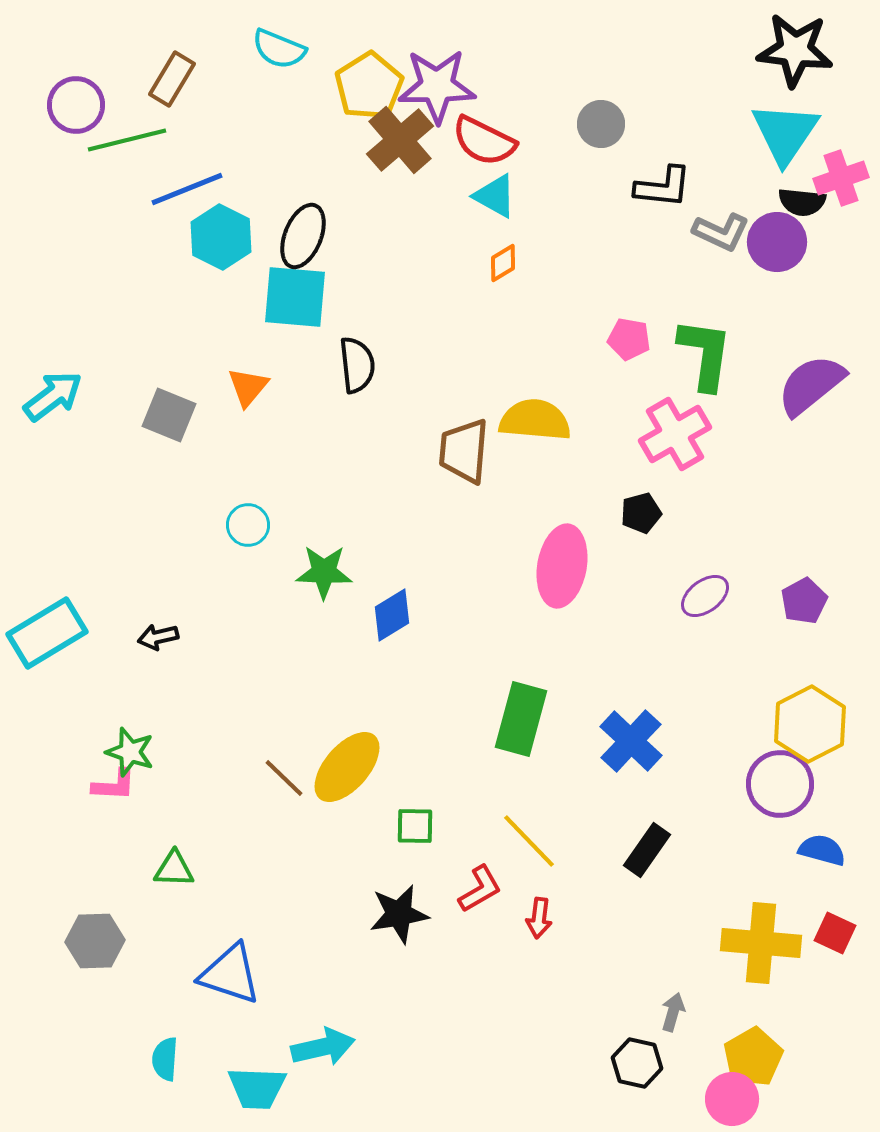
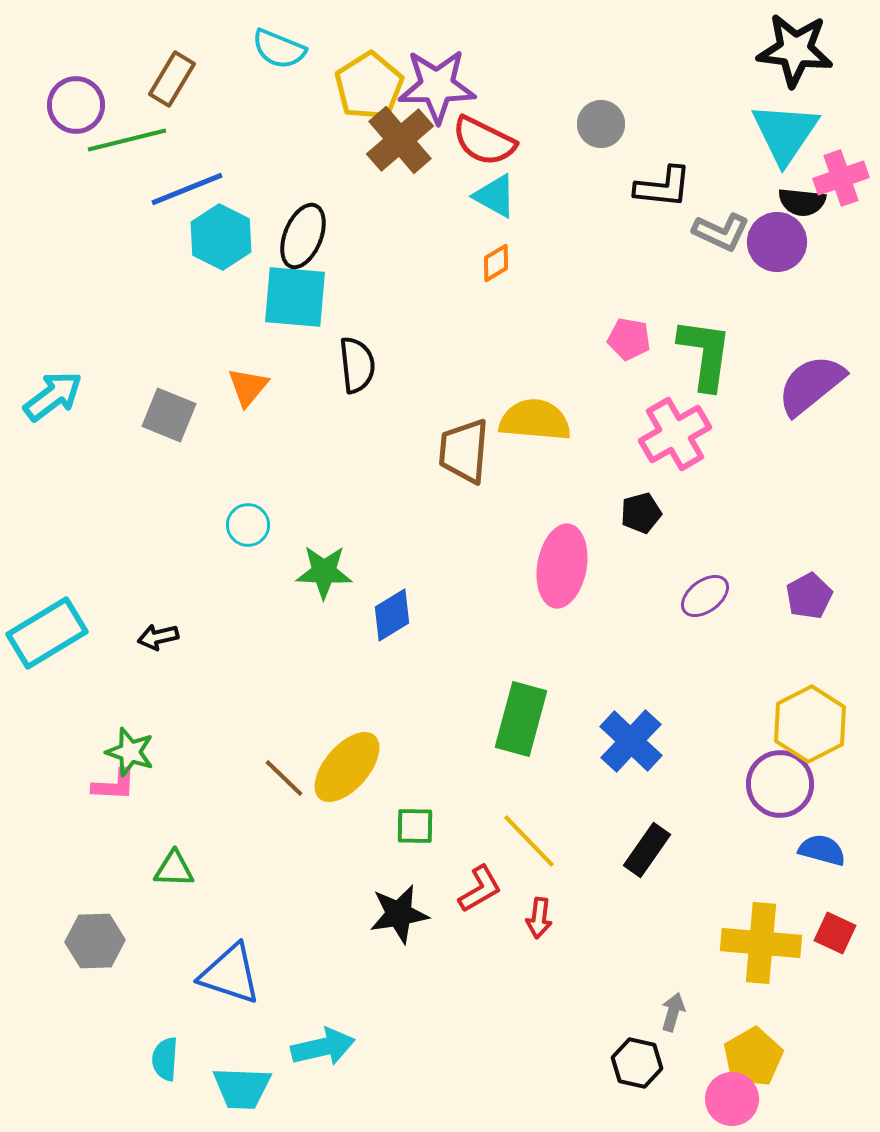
orange diamond at (503, 263): moved 7 px left
purple pentagon at (804, 601): moved 5 px right, 5 px up
cyan trapezoid at (257, 1088): moved 15 px left
